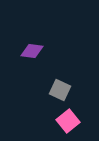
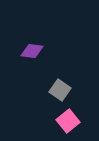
gray square: rotated 10 degrees clockwise
